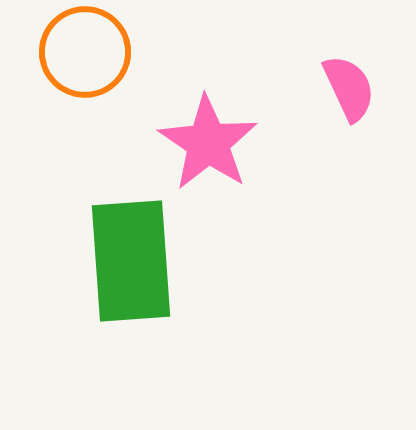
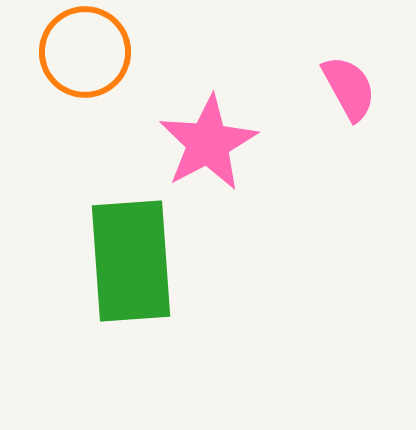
pink semicircle: rotated 4 degrees counterclockwise
pink star: rotated 10 degrees clockwise
